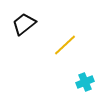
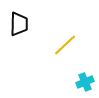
black trapezoid: moved 5 px left; rotated 130 degrees clockwise
